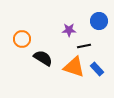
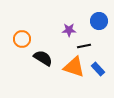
blue rectangle: moved 1 px right
